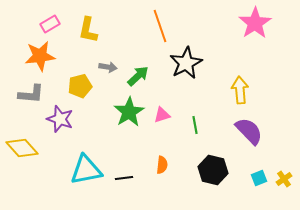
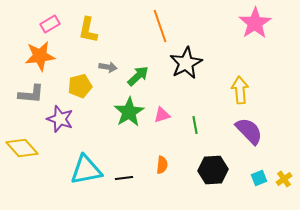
black hexagon: rotated 16 degrees counterclockwise
